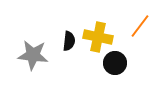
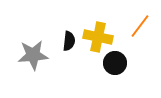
gray star: rotated 12 degrees counterclockwise
